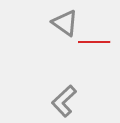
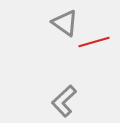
red line: rotated 16 degrees counterclockwise
